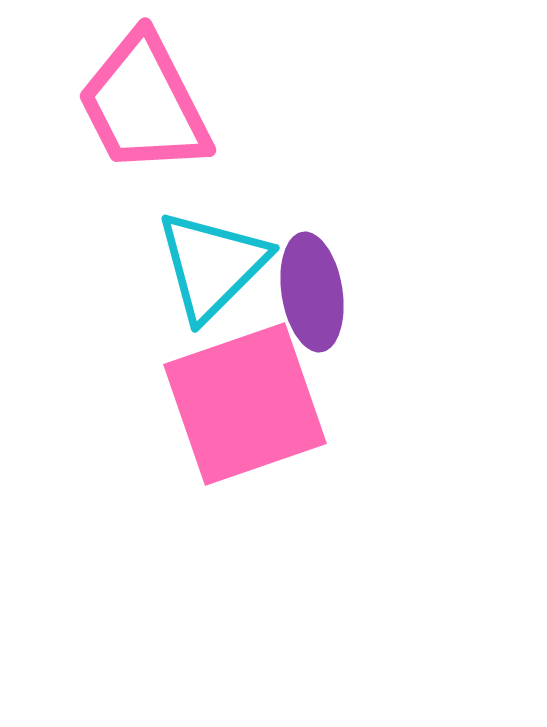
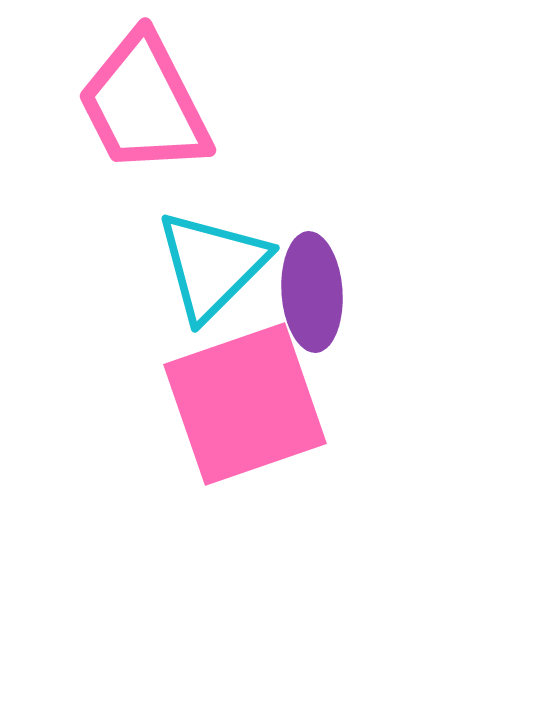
purple ellipse: rotated 5 degrees clockwise
